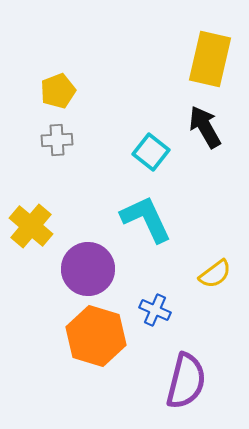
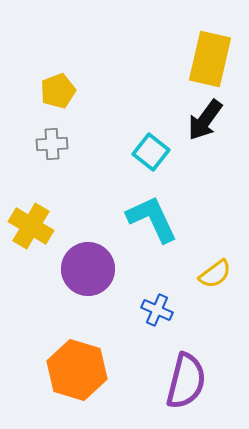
black arrow: moved 7 px up; rotated 114 degrees counterclockwise
gray cross: moved 5 px left, 4 px down
cyan L-shape: moved 6 px right
yellow cross: rotated 9 degrees counterclockwise
blue cross: moved 2 px right
orange hexagon: moved 19 px left, 34 px down
